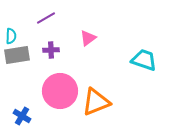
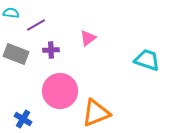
purple line: moved 10 px left, 7 px down
cyan semicircle: moved 23 px up; rotated 84 degrees counterclockwise
gray rectangle: moved 1 px left, 1 px up; rotated 30 degrees clockwise
cyan trapezoid: moved 3 px right
orange triangle: moved 11 px down
blue cross: moved 1 px right, 3 px down
